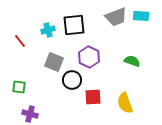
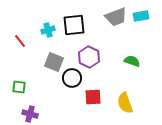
cyan rectangle: rotated 14 degrees counterclockwise
black circle: moved 2 px up
